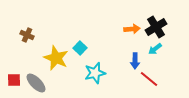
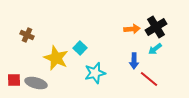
blue arrow: moved 1 px left
gray ellipse: rotated 30 degrees counterclockwise
